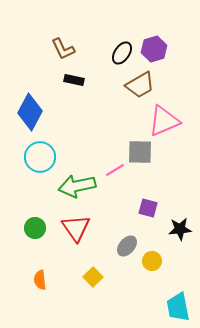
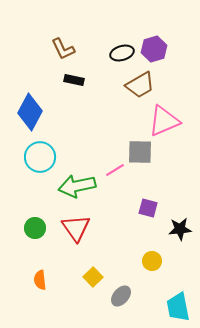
black ellipse: rotated 40 degrees clockwise
gray ellipse: moved 6 px left, 50 px down
